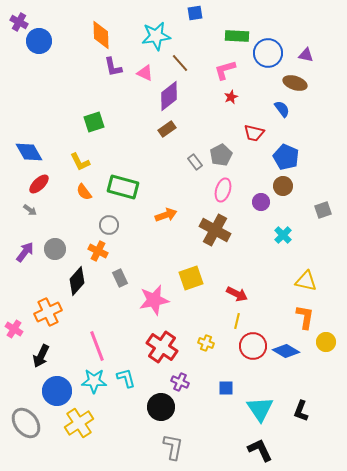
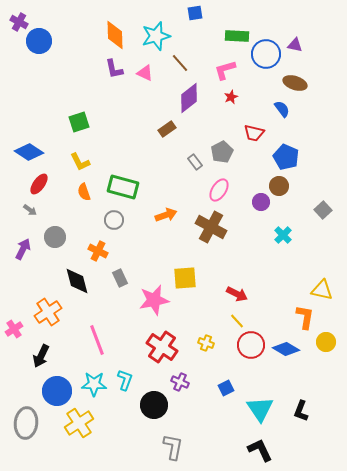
orange diamond at (101, 35): moved 14 px right
cyan star at (156, 36): rotated 8 degrees counterclockwise
blue circle at (268, 53): moved 2 px left, 1 px down
purple triangle at (306, 55): moved 11 px left, 10 px up
purple L-shape at (113, 67): moved 1 px right, 2 px down
purple diamond at (169, 96): moved 20 px right, 2 px down
green square at (94, 122): moved 15 px left
blue diamond at (29, 152): rotated 28 degrees counterclockwise
gray pentagon at (221, 155): moved 1 px right, 3 px up
red ellipse at (39, 184): rotated 10 degrees counterclockwise
brown circle at (283, 186): moved 4 px left
pink ellipse at (223, 190): moved 4 px left; rotated 15 degrees clockwise
orange semicircle at (84, 192): rotated 18 degrees clockwise
gray square at (323, 210): rotated 24 degrees counterclockwise
gray circle at (109, 225): moved 5 px right, 5 px up
brown cross at (215, 230): moved 4 px left, 3 px up
gray circle at (55, 249): moved 12 px up
purple arrow at (25, 252): moved 2 px left, 3 px up; rotated 10 degrees counterclockwise
yellow square at (191, 278): moved 6 px left; rotated 15 degrees clockwise
black diamond at (77, 281): rotated 56 degrees counterclockwise
yellow triangle at (306, 281): moved 16 px right, 9 px down
orange cross at (48, 312): rotated 8 degrees counterclockwise
yellow line at (237, 321): rotated 56 degrees counterclockwise
pink cross at (14, 329): rotated 24 degrees clockwise
pink line at (97, 346): moved 6 px up
red circle at (253, 346): moved 2 px left, 1 px up
blue diamond at (286, 351): moved 2 px up
cyan L-shape at (126, 378): moved 1 px left, 2 px down; rotated 35 degrees clockwise
cyan star at (94, 381): moved 3 px down
blue square at (226, 388): rotated 28 degrees counterclockwise
black circle at (161, 407): moved 7 px left, 2 px up
gray ellipse at (26, 423): rotated 44 degrees clockwise
